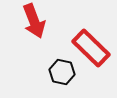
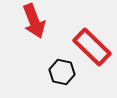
red rectangle: moved 1 px right, 1 px up
